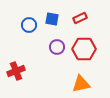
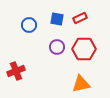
blue square: moved 5 px right
